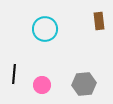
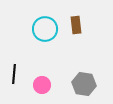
brown rectangle: moved 23 px left, 4 px down
gray hexagon: rotated 15 degrees clockwise
